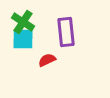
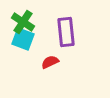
cyan square: rotated 20 degrees clockwise
red semicircle: moved 3 px right, 2 px down
